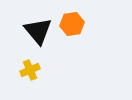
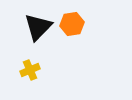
black triangle: moved 4 px up; rotated 24 degrees clockwise
